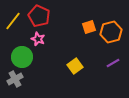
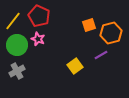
orange square: moved 2 px up
orange hexagon: moved 1 px down
green circle: moved 5 px left, 12 px up
purple line: moved 12 px left, 8 px up
gray cross: moved 2 px right, 8 px up
